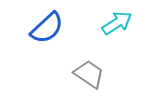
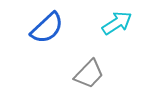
gray trapezoid: rotated 100 degrees clockwise
